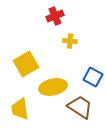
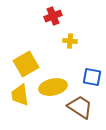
red cross: moved 2 px left
blue square: moved 1 px left; rotated 18 degrees counterclockwise
yellow trapezoid: moved 14 px up
